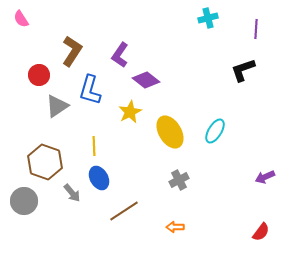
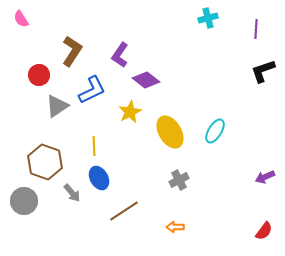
black L-shape: moved 20 px right, 1 px down
blue L-shape: moved 2 px right; rotated 132 degrees counterclockwise
red semicircle: moved 3 px right, 1 px up
